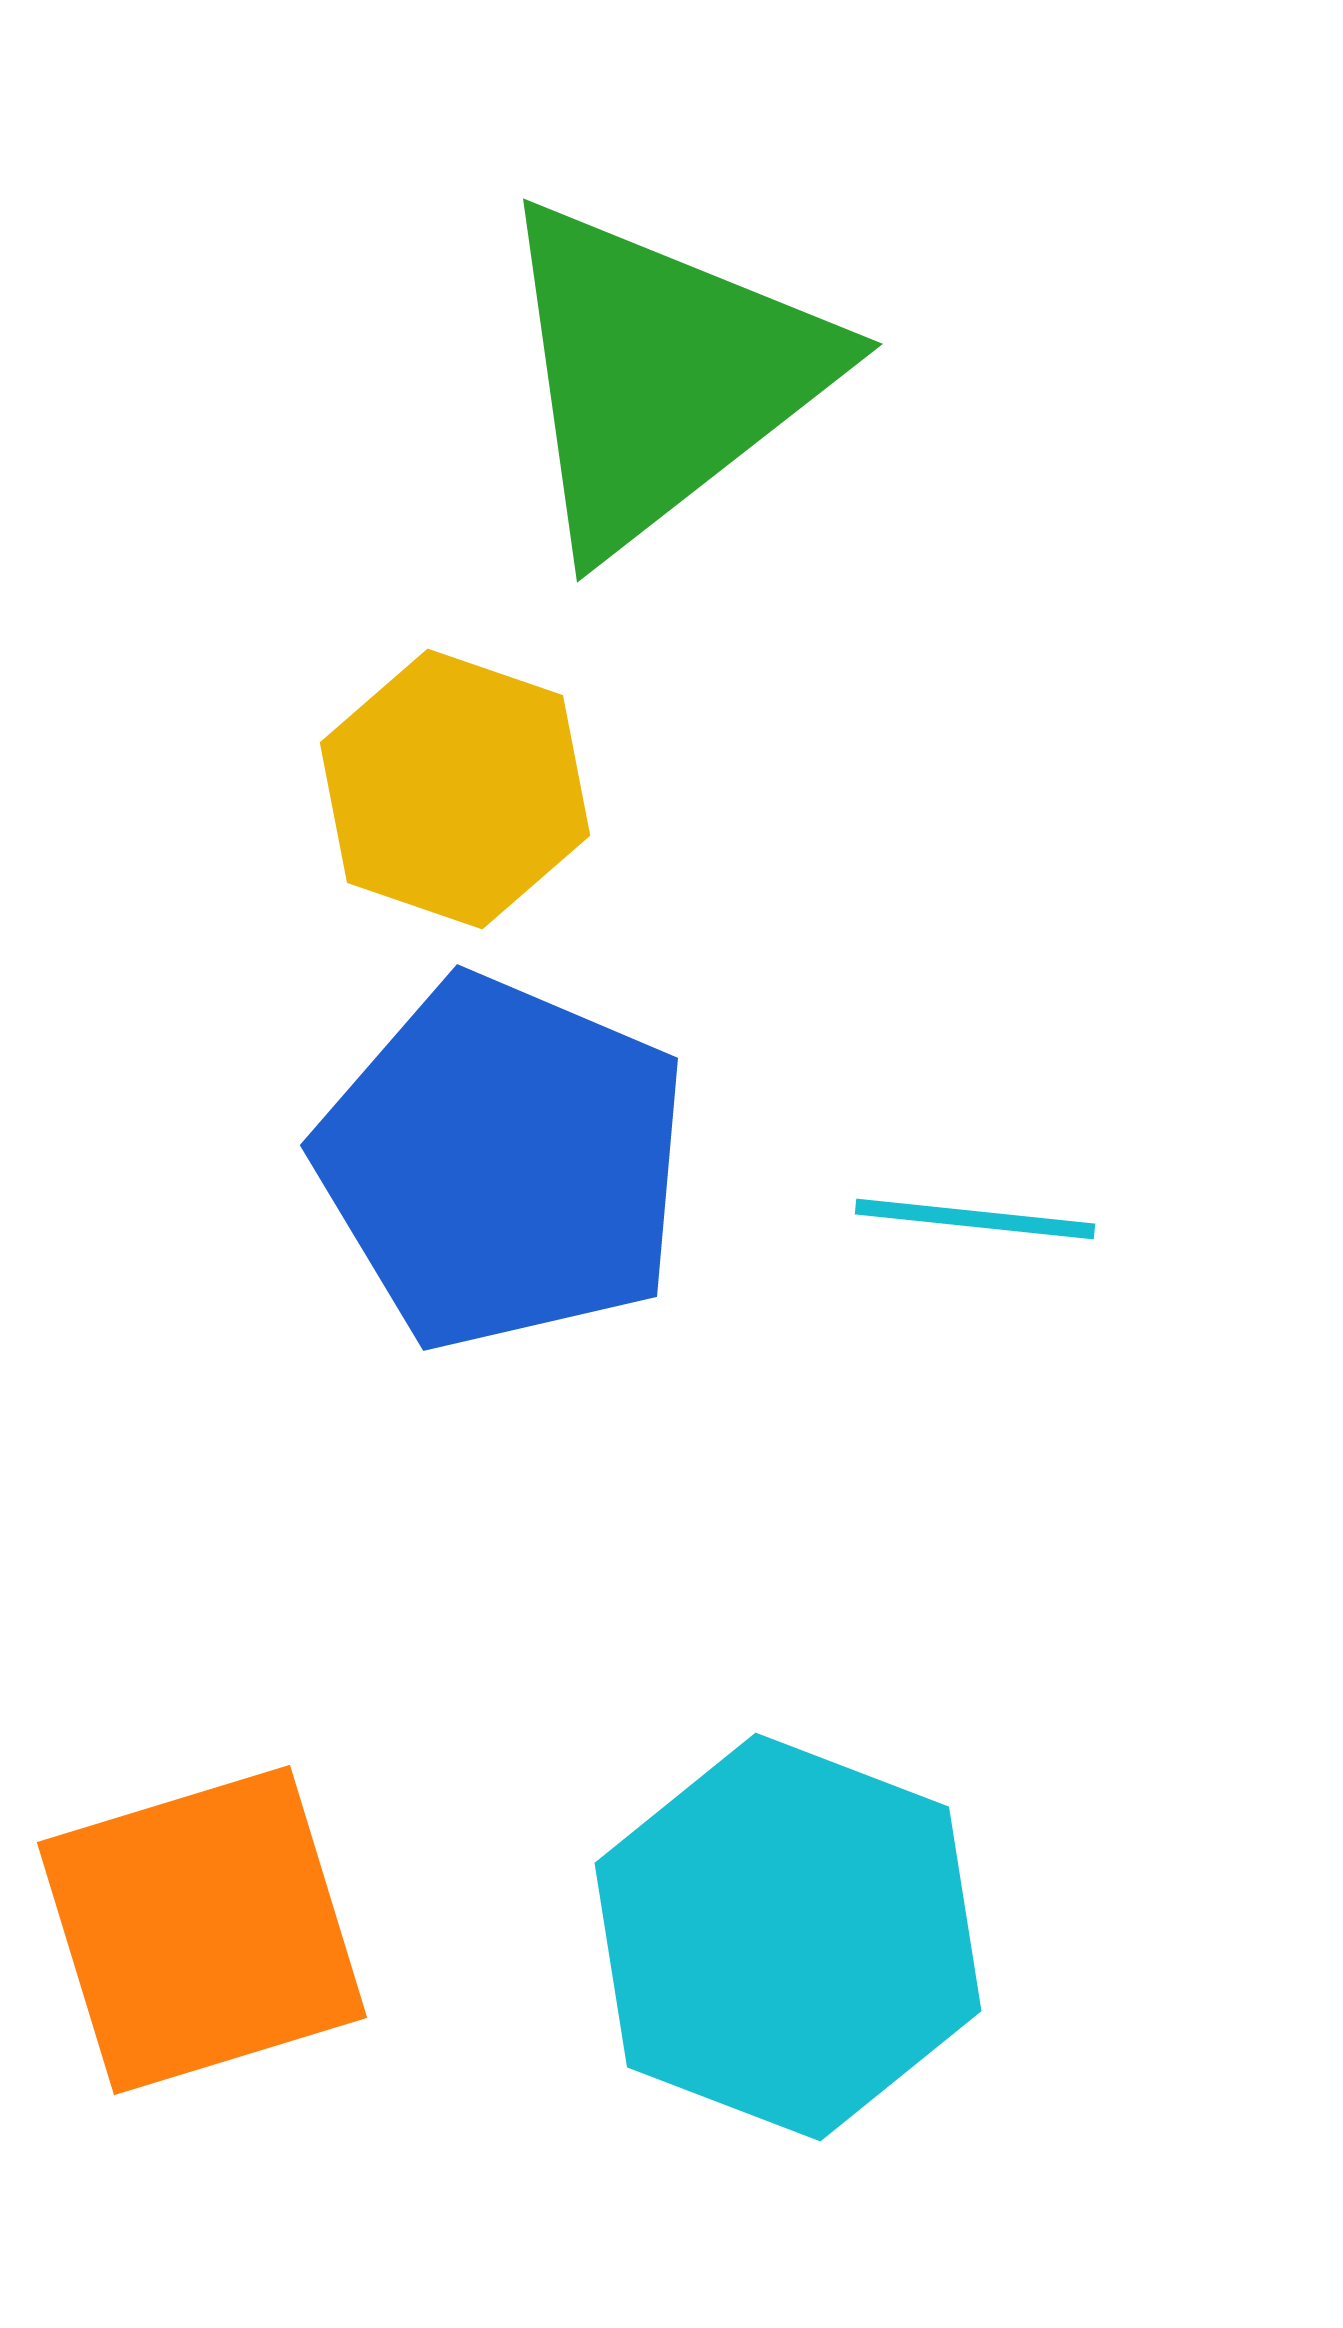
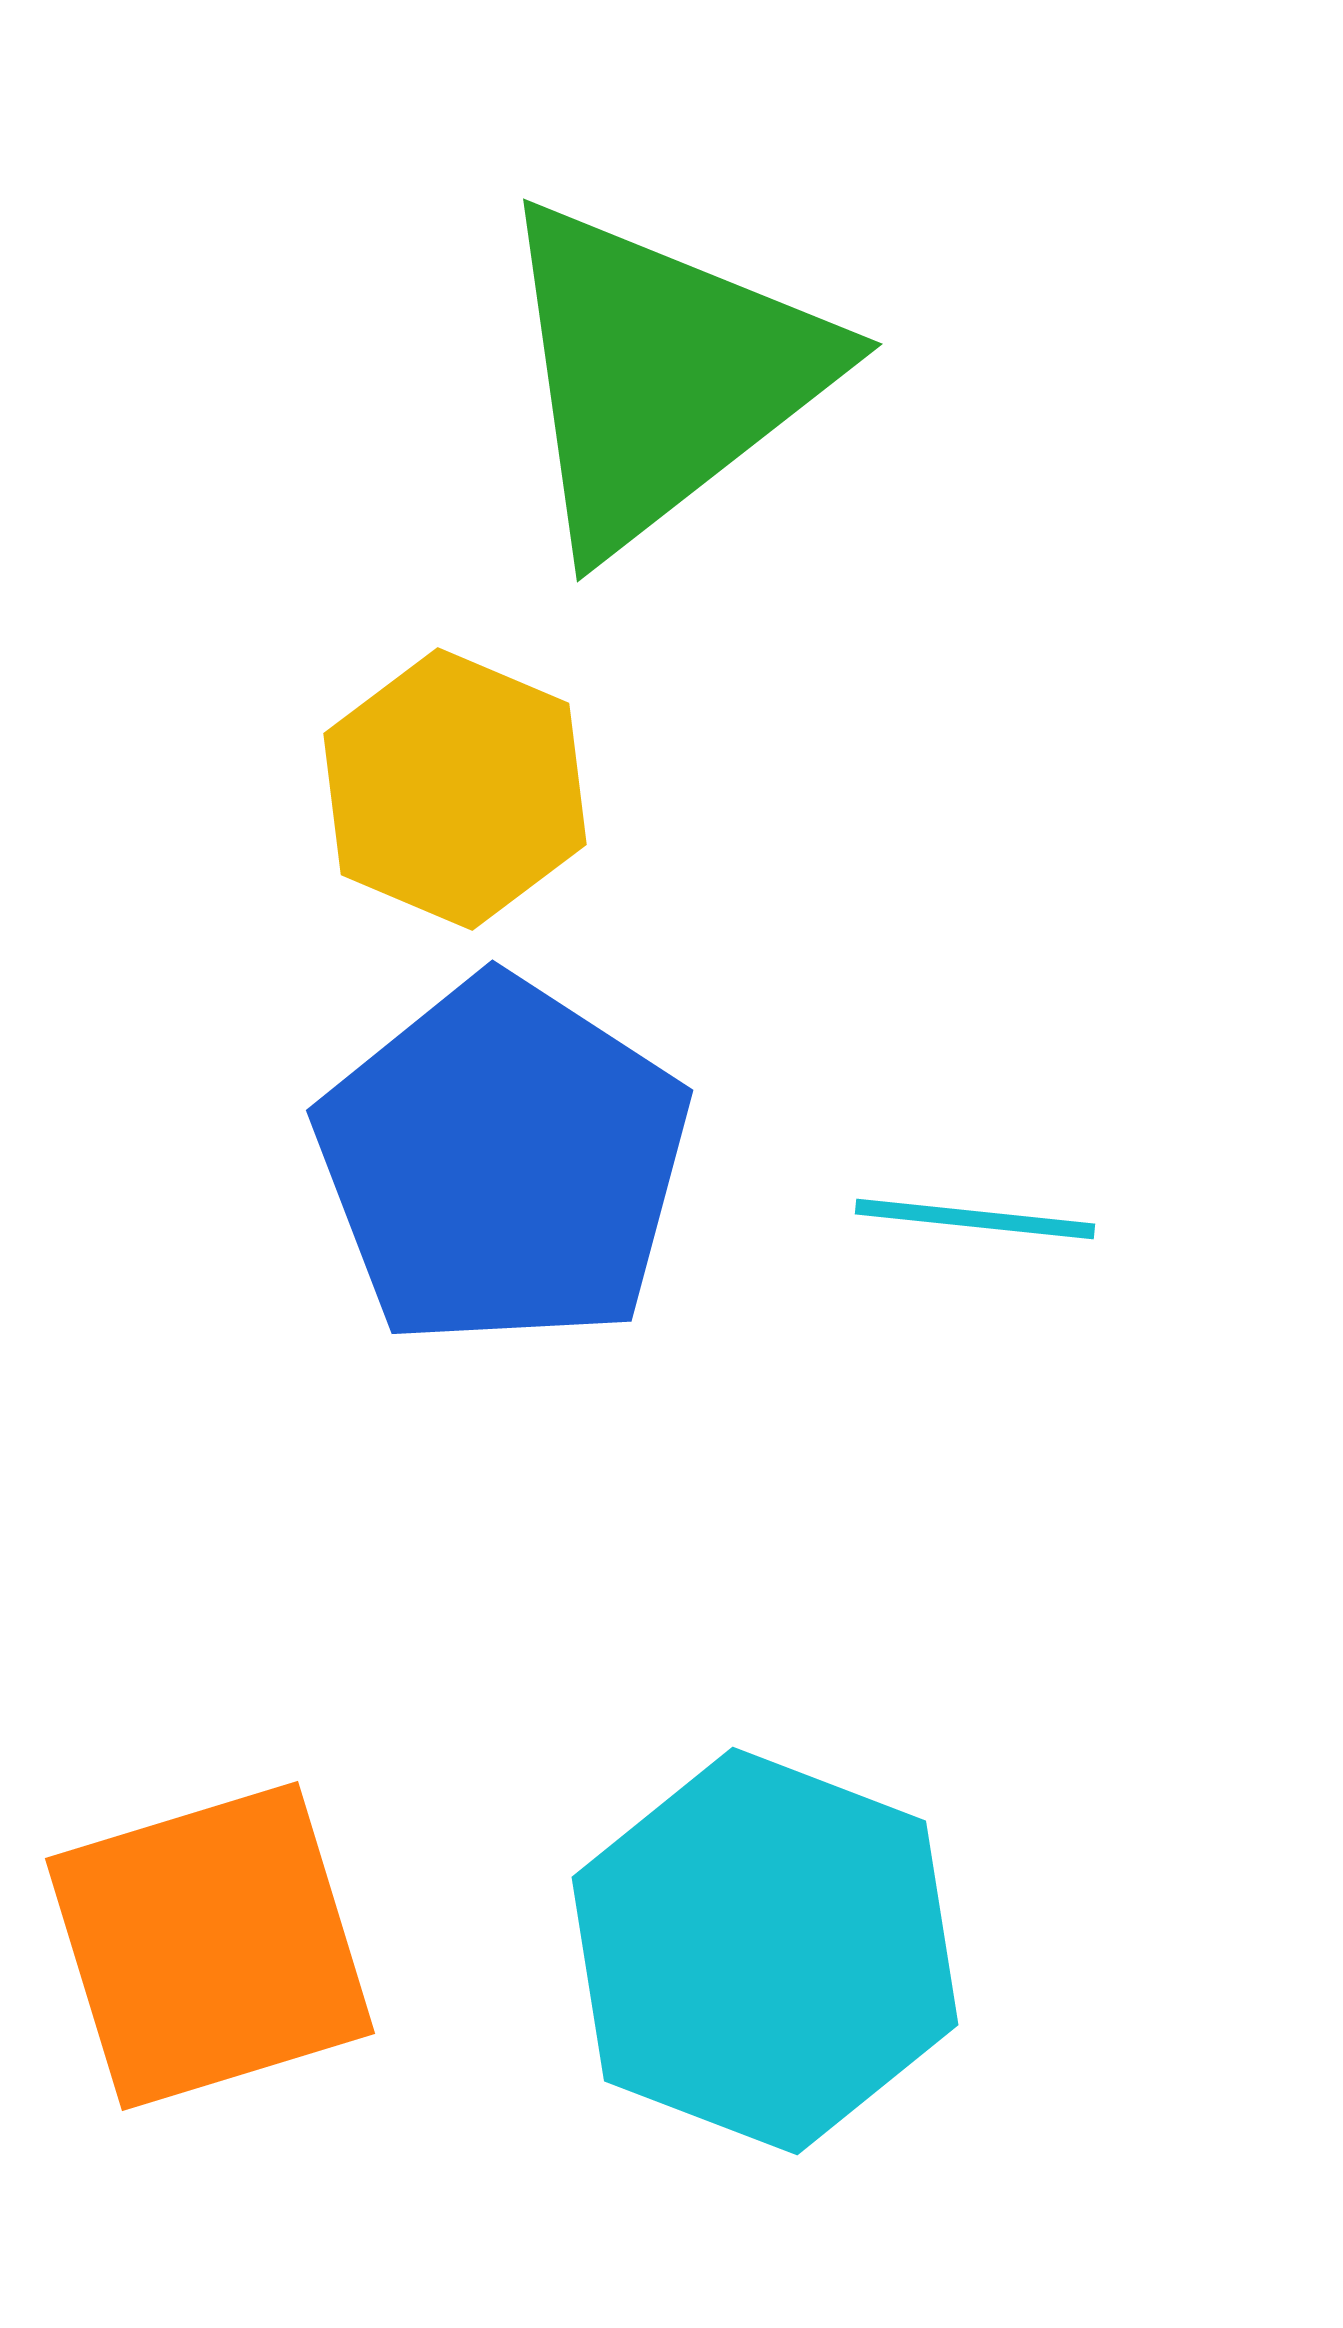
yellow hexagon: rotated 4 degrees clockwise
blue pentagon: rotated 10 degrees clockwise
orange square: moved 8 px right, 16 px down
cyan hexagon: moved 23 px left, 14 px down
